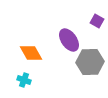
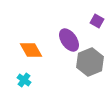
orange diamond: moved 3 px up
gray hexagon: rotated 20 degrees counterclockwise
cyan cross: rotated 16 degrees clockwise
